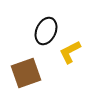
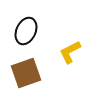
black ellipse: moved 20 px left
